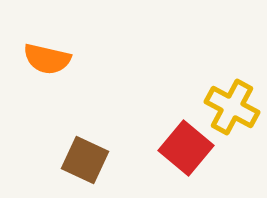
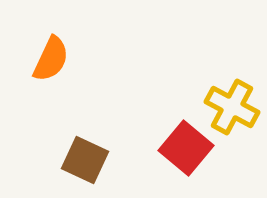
orange semicircle: moved 4 px right; rotated 78 degrees counterclockwise
